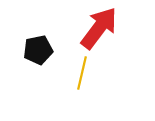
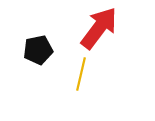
yellow line: moved 1 px left, 1 px down
